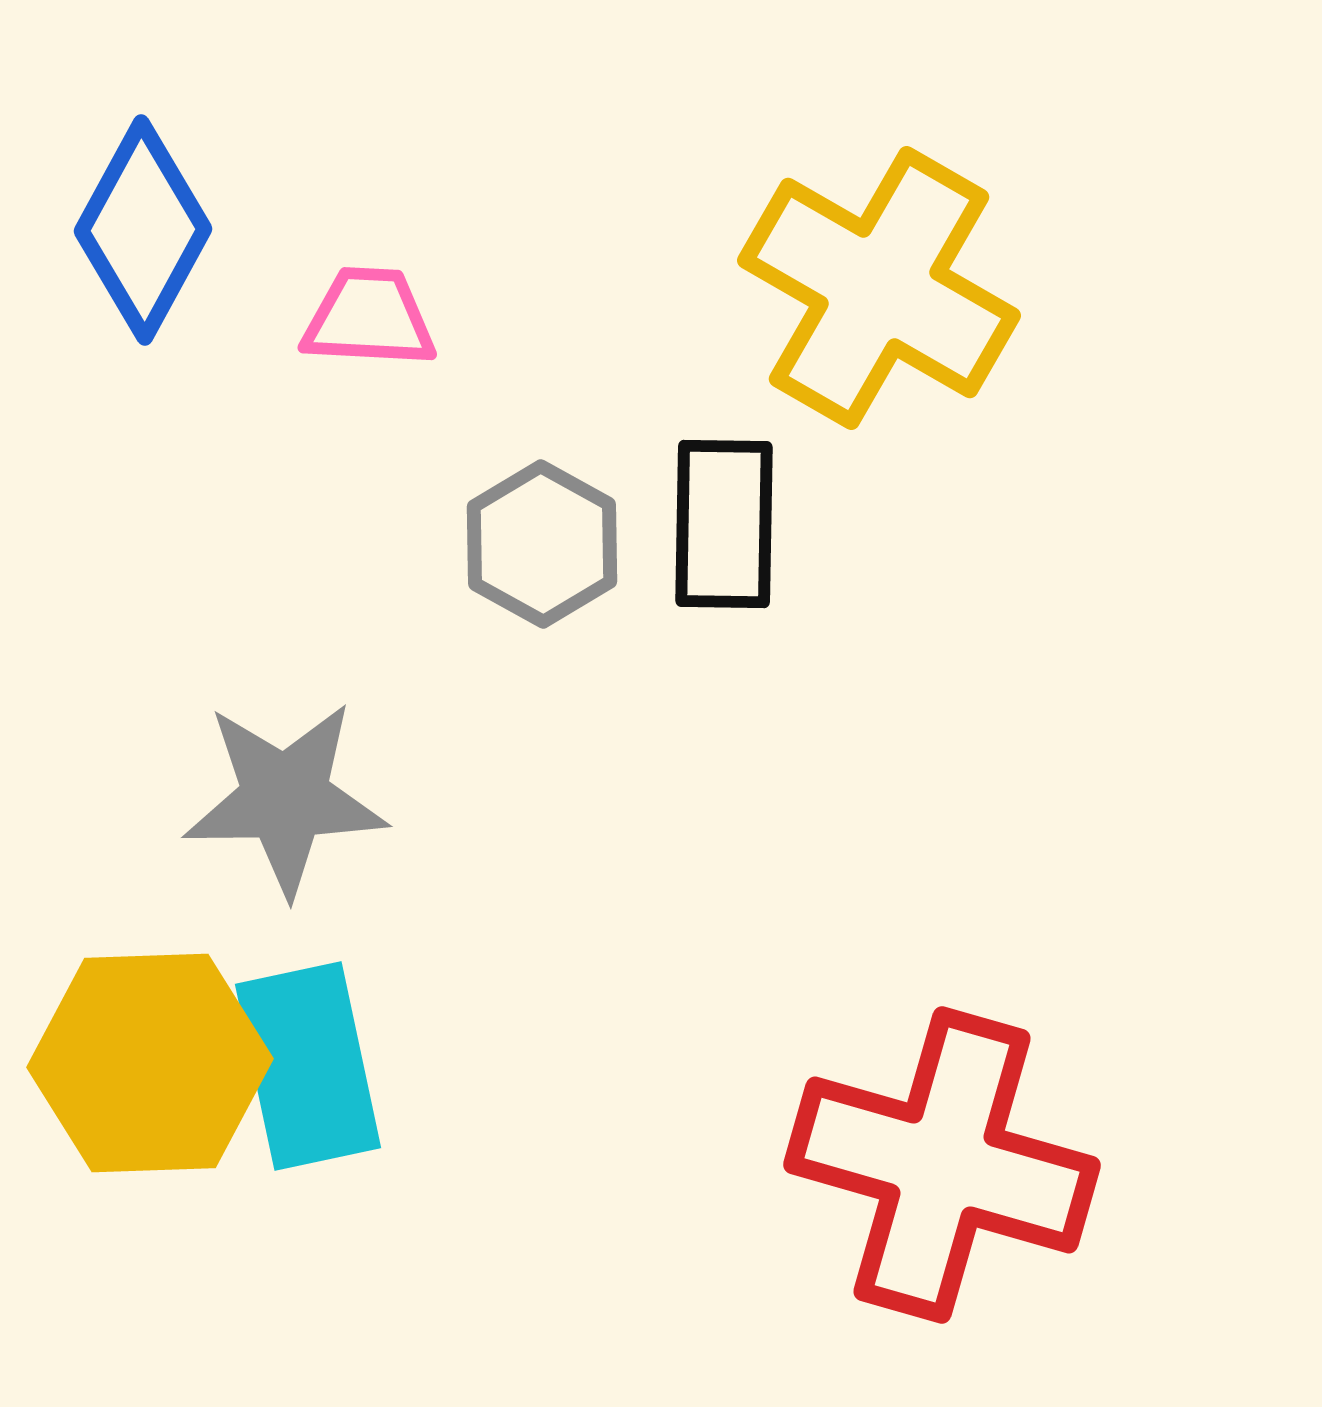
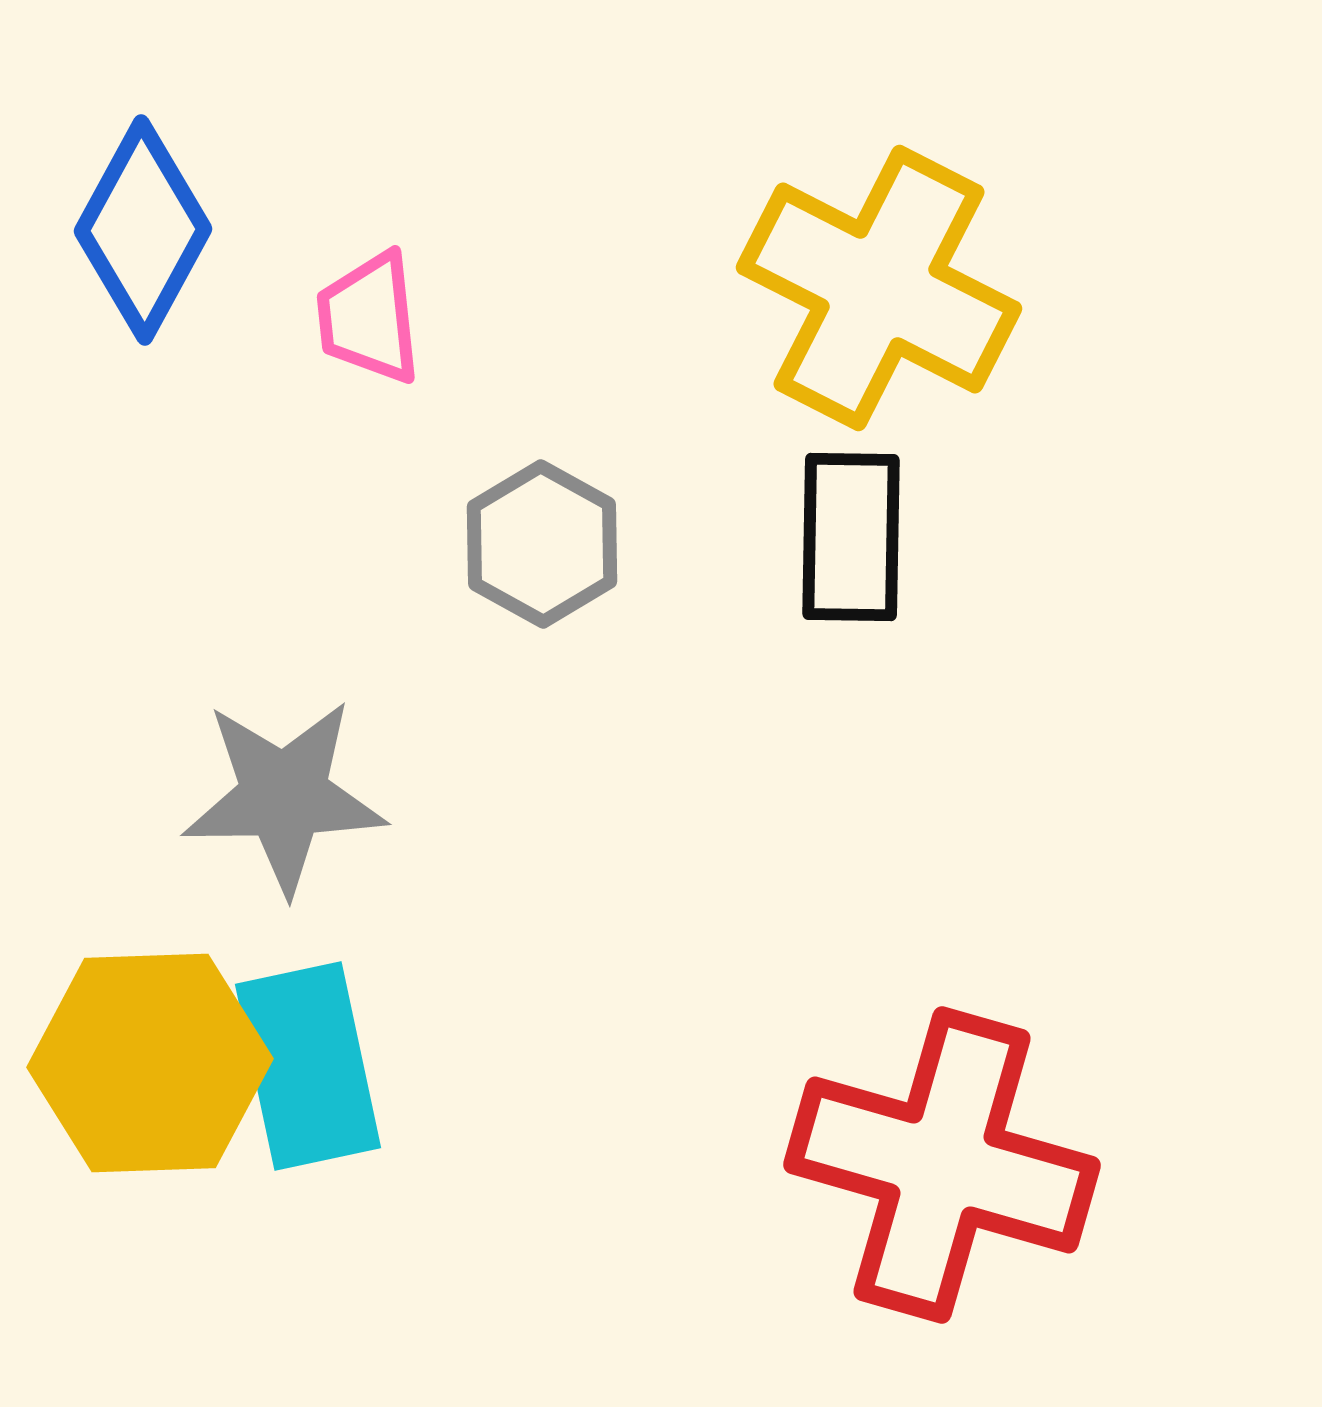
yellow cross: rotated 3 degrees counterclockwise
pink trapezoid: rotated 99 degrees counterclockwise
black rectangle: moved 127 px right, 13 px down
gray star: moved 1 px left, 2 px up
